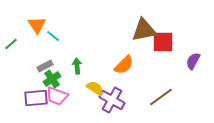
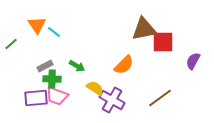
brown triangle: moved 1 px up
cyan line: moved 1 px right, 4 px up
green arrow: rotated 126 degrees clockwise
green cross: rotated 36 degrees clockwise
brown line: moved 1 px left, 1 px down
